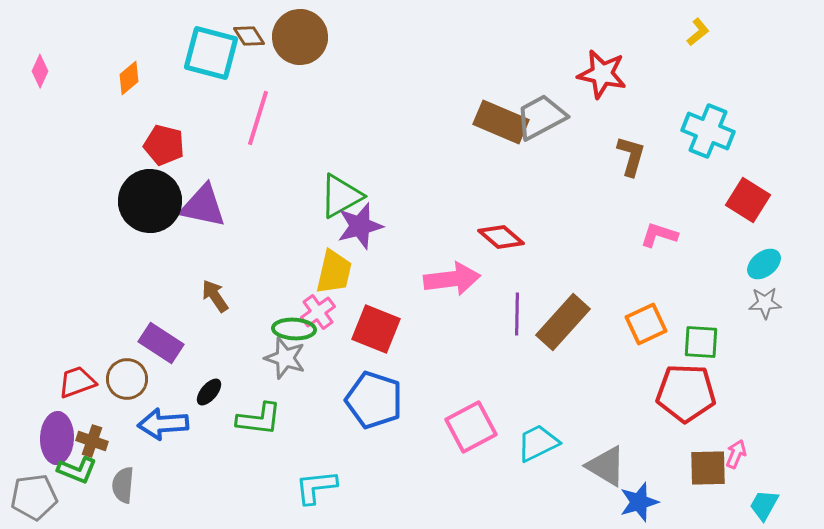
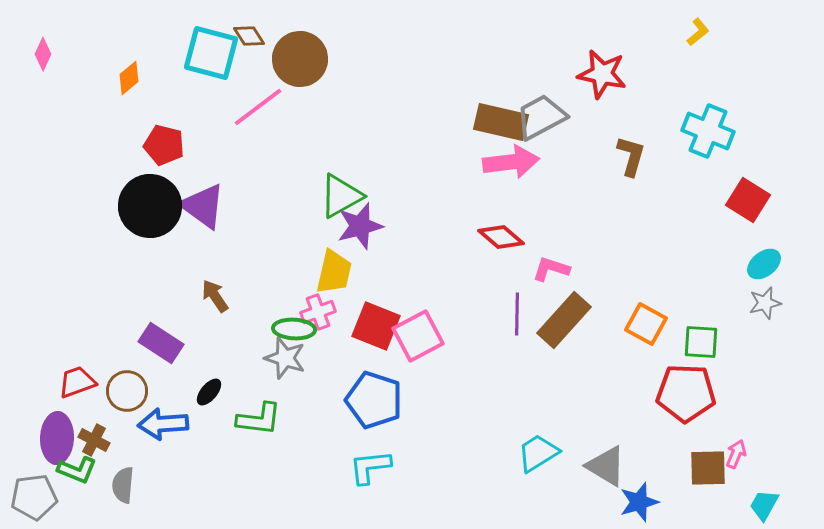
brown circle at (300, 37): moved 22 px down
pink diamond at (40, 71): moved 3 px right, 17 px up
pink line at (258, 118): moved 11 px up; rotated 36 degrees clockwise
brown rectangle at (501, 122): rotated 10 degrees counterclockwise
black circle at (150, 201): moved 5 px down
purple triangle at (203, 206): rotated 24 degrees clockwise
pink L-shape at (659, 235): moved 108 px left, 34 px down
pink arrow at (452, 279): moved 59 px right, 117 px up
gray star at (765, 303): rotated 12 degrees counterclockwise
pink cross at (318, 312): rotated 16 degrees clockwise
brown rectangle at (563, 322): moved 1 px right, 2 px up
orange square at (646, 324): rotated 36 degrees counterclockwise
red square at (376, 329): moved 3 px up
brown circle at (127, 379): moved 12 px down
pink square at (471, 427): moved 53 px left, 91 px up
brown cross at (92, 441): moved 2 px right, 1 px up; rotated 8 degrees clockwise
cyan trapezoid at (538, 443): moved 10 px down; rotated 6 degrees counterclockwise
cyan L-shape at (316, 487): moved 54 px right, 20 px up
